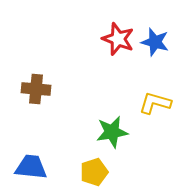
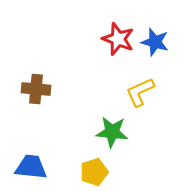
yellow L-shape: moved 15 px left, 11 px up; rotated 40 degrees counterclockwise
green star: rotated 16 degrees clockwise
